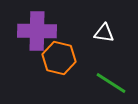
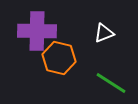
white triangle: rotated 30 degrees counterclockwise
